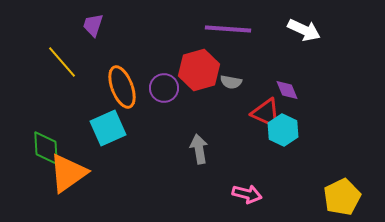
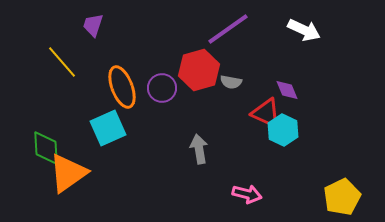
purple line: rotated 39 degrees counterclockwise
purple circle: moved 2 px left
